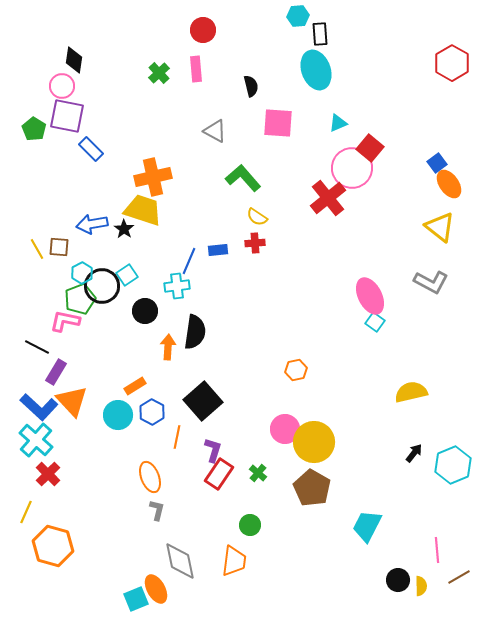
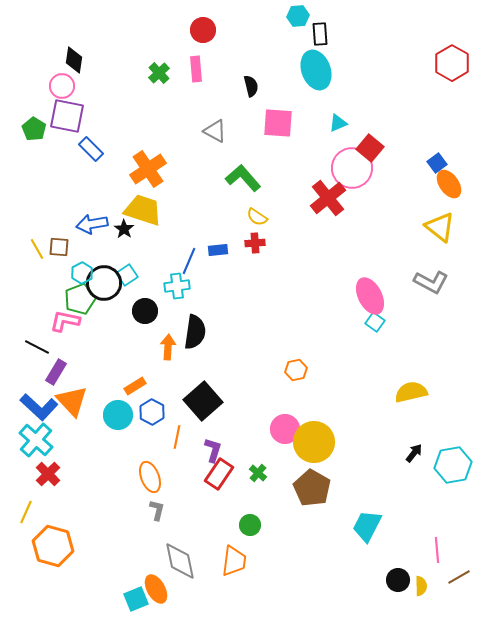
orange cross at (153, 177): moved 5 px left, 8 px up; rotated 21 degrees counterclockwise
black circle at (102, 286): moved 2 px right, 3 px up
cyan hexagon at (453, 465): rotated 12 degrees clockwise
